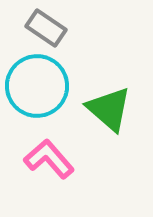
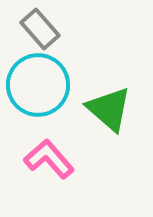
gray rectangle: moved 6 px left, 1 px down; rotated 15 degrees clockwise
cyan circle: moved 1 px right, 1 px up
